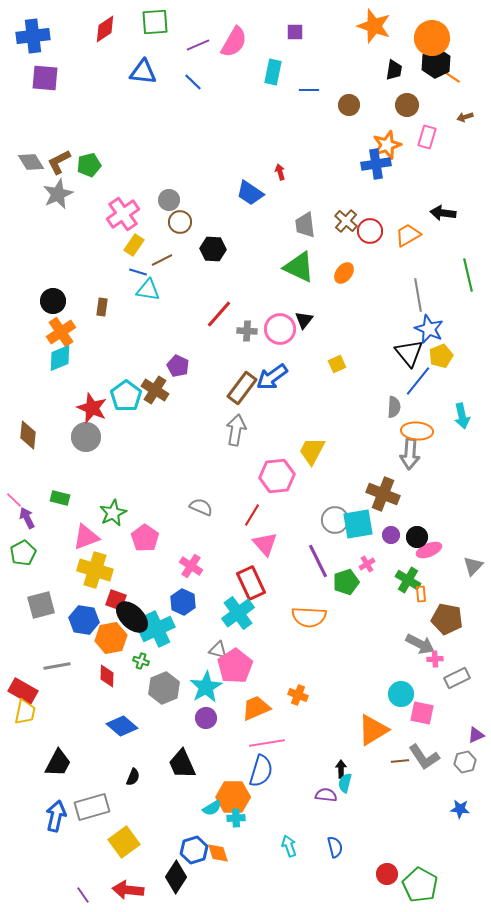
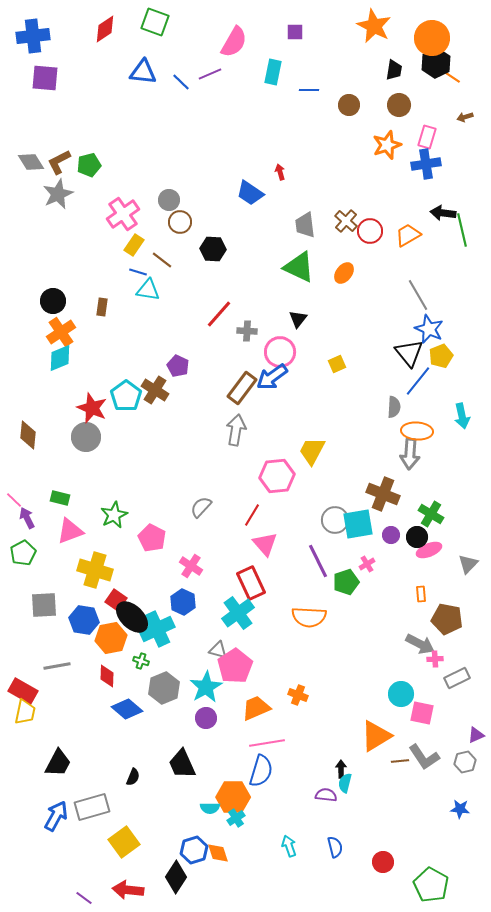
green square at (155, 22): rotated 24 degrees clockwise
orange star at (374, 26): rotated 8 degrees clockwise
purple line at (198, 45): moved 12 px right, 29 px down
blue line at (193, 82): moved 12 px left
brown circle at (407, 105): moved 8 px left
blue cross at (376, 164): moved 50 px right
brown line at (162, 260): rotated 65 degrees clockwise
green line at (468, 275): moved 6 px left, 45 px up
gray line at (418, 295): rotated 20 degrees counterclockwise
black triangle at (304, 320): moved 6 px left, 1 px up
pink circle at (280, 329): moved 23 px down
gray semicircle at (201, 507): rotated 70 degrees counterclockwise
green star at (113, 513): moved 1 px right, 2 px down
pink triangle at (86, 537): moved 16 px left, 6 px up
pink pentagon at (145, 538): moved 7 px right; rotated 8 degrees counterclockwise
gray triangle at (473, 566): moved 5 px left, 2 px up
green cross at (408, 580): moved 23 px right, 66 px up
red square at (116, 600): rotated 15 degrees clockwise
gray square at (41, 605): moved 3 px right; rotated 12 degrees clockwise
blue diamond at (122, 726): moved 5 px right, 17 px up
orange triangle at (373, 730): moved 3 px right, 6 px down
cyan semicircle at (212, 808): moved 2 px left; rotated 30 degrees clockwise
blue arrow at (56, 816): rotated 16 degrees clockwise
cyan cross at (236, 818): rotated 30 degrees counterclockwise
red circle at (387, 874): moved 4 px left, 12 px up
green pentagon at (420, 885): moved 11 px right
purple line at (83, 895): moved 1 px right, 3 px down; rotated 18 degrees counterclockwise
